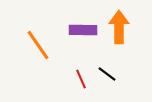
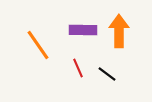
orange arrow: moved 4 px down
red line: moved 3 px left, 11 px up
